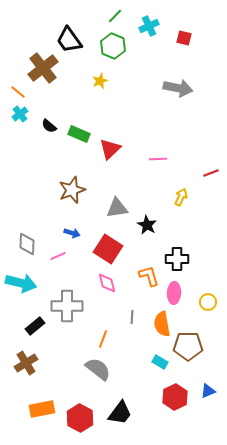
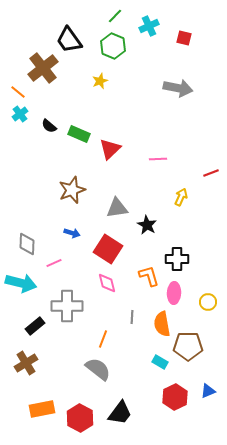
pink line at (58, 256): moved 4 px left, 7 px down
